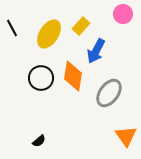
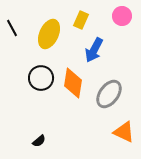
pink circle: moved 1 px left, 2 px down
yellow rectangle: moved 6 px up; rotated 18 degrees counterclockwise
yellow ellipse: rotated 8 degrees counterclockwise
blue arrow: moved 2 px left, 1 px up
orange diamond: moved 7 px down
gray ellipse: moved 1 px down
orange triangle: moved 2 px left, 4 px up; rotated 30 degrees counterclockwise
